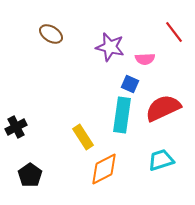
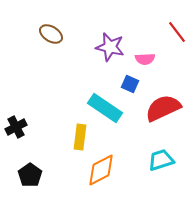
red line: moved 3 px right
cyan rectangle: moved 17 px left, 7 px up; rotated 64 degrees counterclockwise
yellow rectangle: moved 3 px left; rotated 40 degrees clockwise
orange diamond: moved 3 px left, 1 px down
